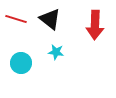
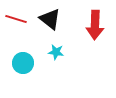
cyan circle: moved 2 px right
